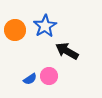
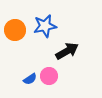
blue star: rotated 20 degrees clockwise
black arrow: rotated 120 degrees clockwise
